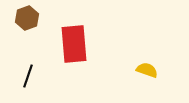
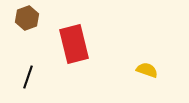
red rectangle: rotated 9 degrees counterclockwise
black line: moved 1 px down
